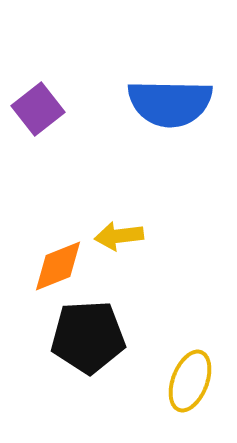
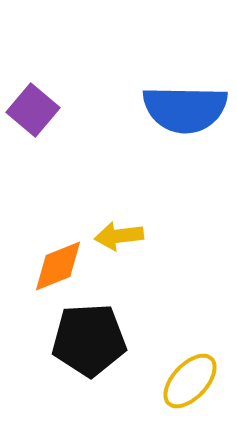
blue semicircle: moved 15 px right, 6 px down
purple square: moved 5 px left, 1 px down; rotated 12 degrees counterclockwise
black pentagon: moved 1 px right, 3 px down
yellow ellipse: rotated 22 degrees clockwise
